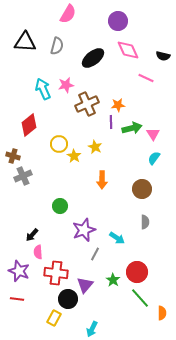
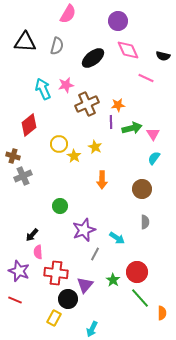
red line at (17, 299): moved 2 px left, 1 px down; rotated 16 degrees clockwise
